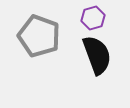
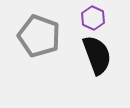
purple hexagon: rotated 20 degrees counterclockwise
